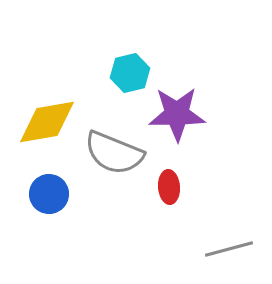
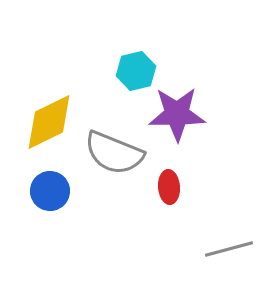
cyan hexagon: moved 6 px right, 2 px up
yellow diamond: moved 2 px right; rotated 16 degrees counterclockwise
blue circle: moved 1 px right, 3 px up
